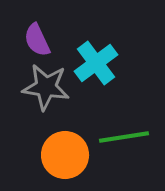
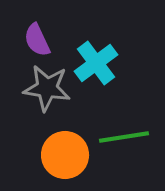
gray star: moved 1 px right, 1 px down
